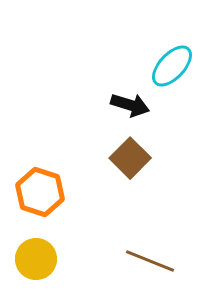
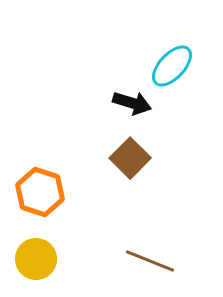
black arrow: moved 2 px right, 2 px up
